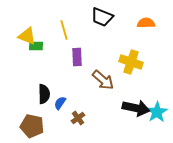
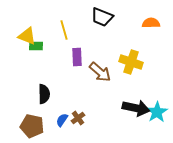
orange semicircle: moved 5 px right
brown arrow: moved 3 px left, 8 px up
blue semicircle: moved 2 px right, 17 px down
